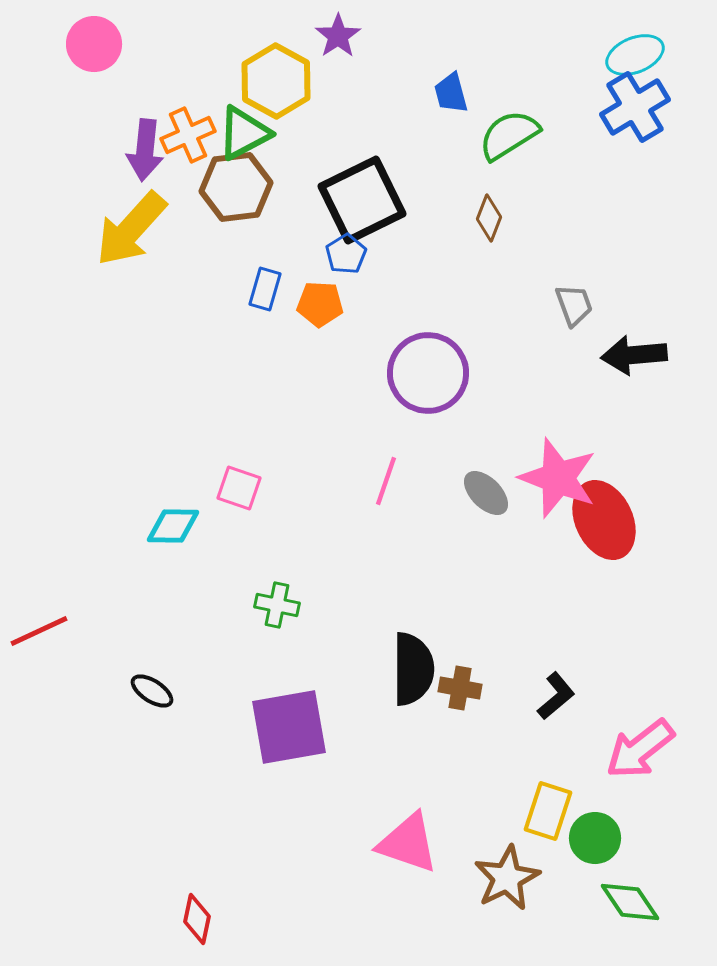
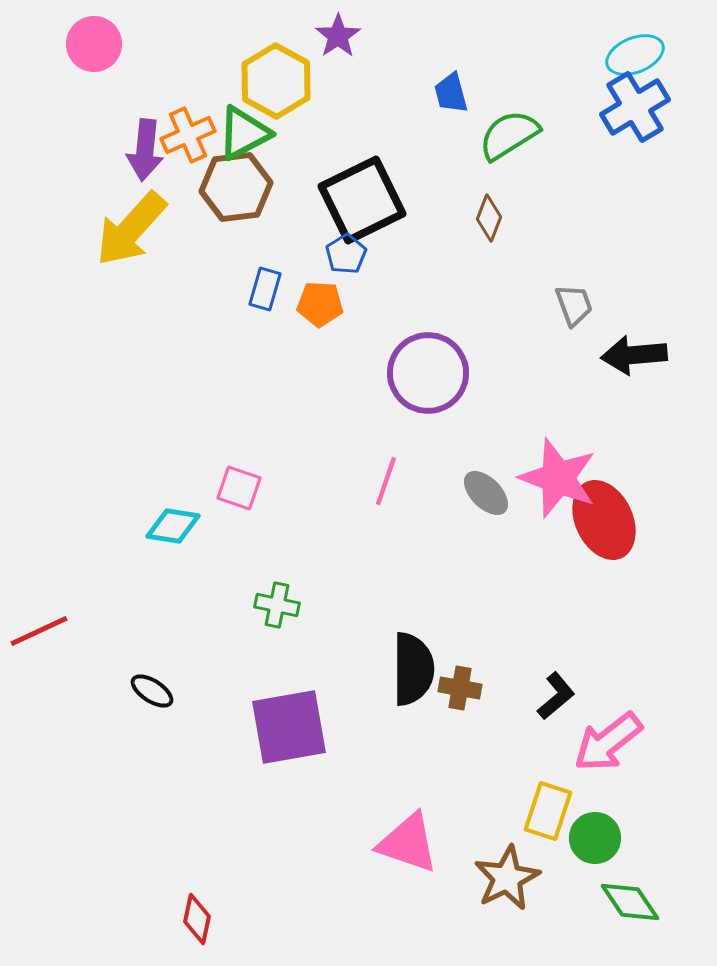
cyan diamond: rotated 8 degrees clockwise
pink arrow: moved 32 px left, 7 px up
